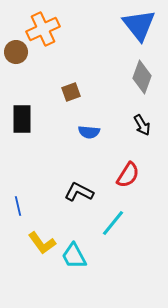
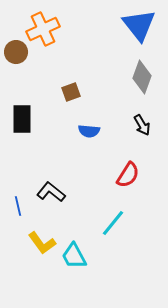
blue semicircle: moved 1 px up
black L-shape: moved 28 px left; rotated 12 degrees clockwise
